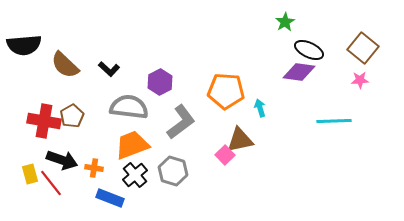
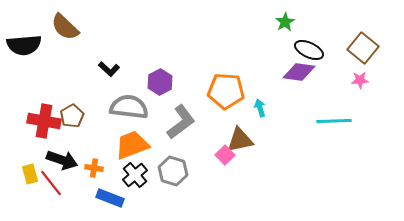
brown semicircle: moved 38 px up
